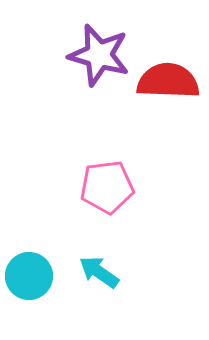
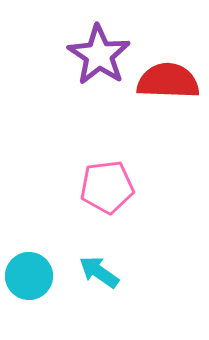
purple star: rotated 18 degrees clockwise
